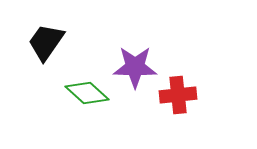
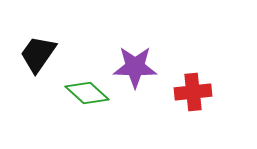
black trapezoid: moved 8 px left, 12 px down
red cross: moved 15 px right, 3 px up
